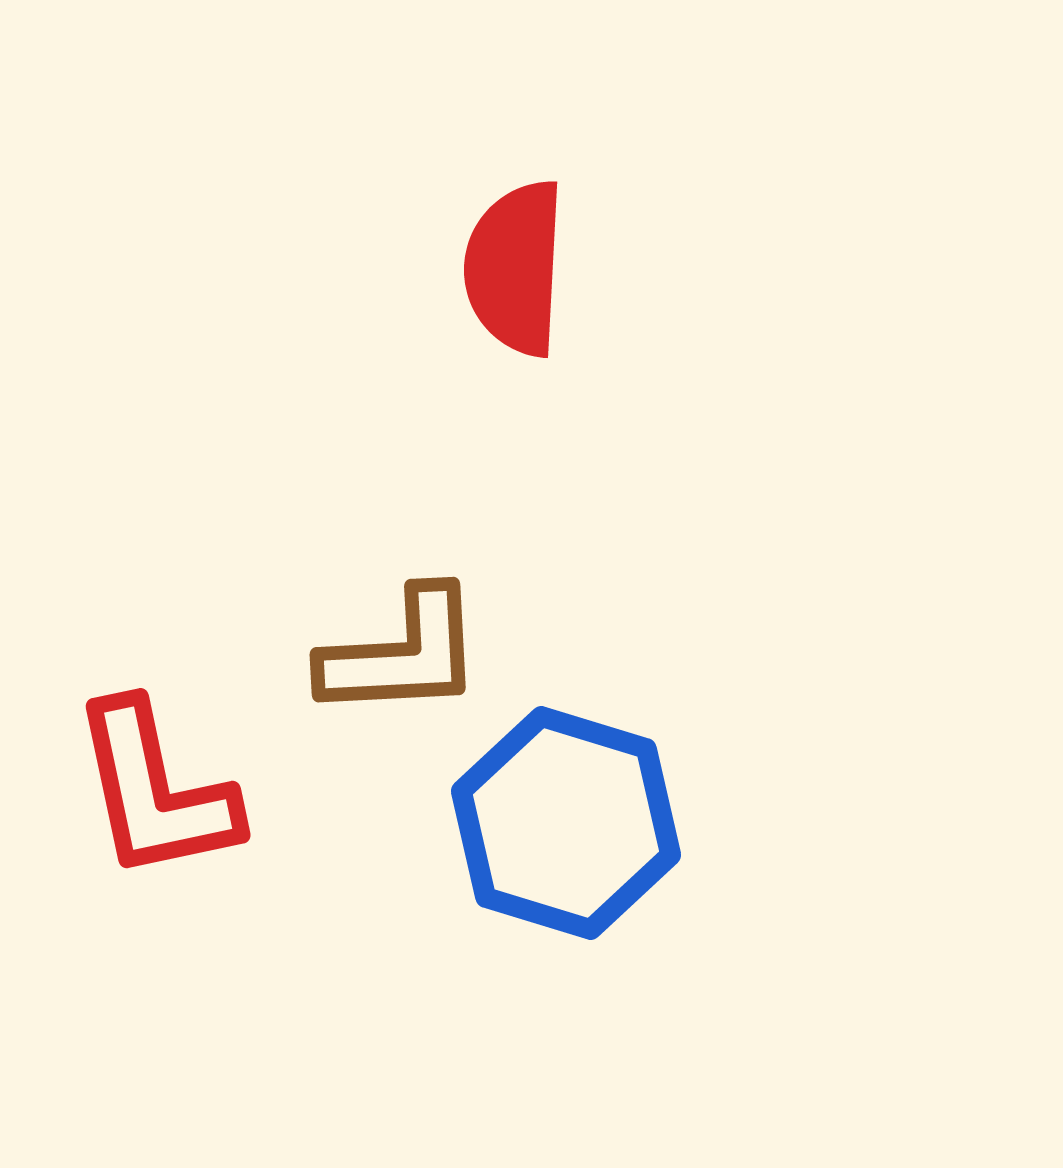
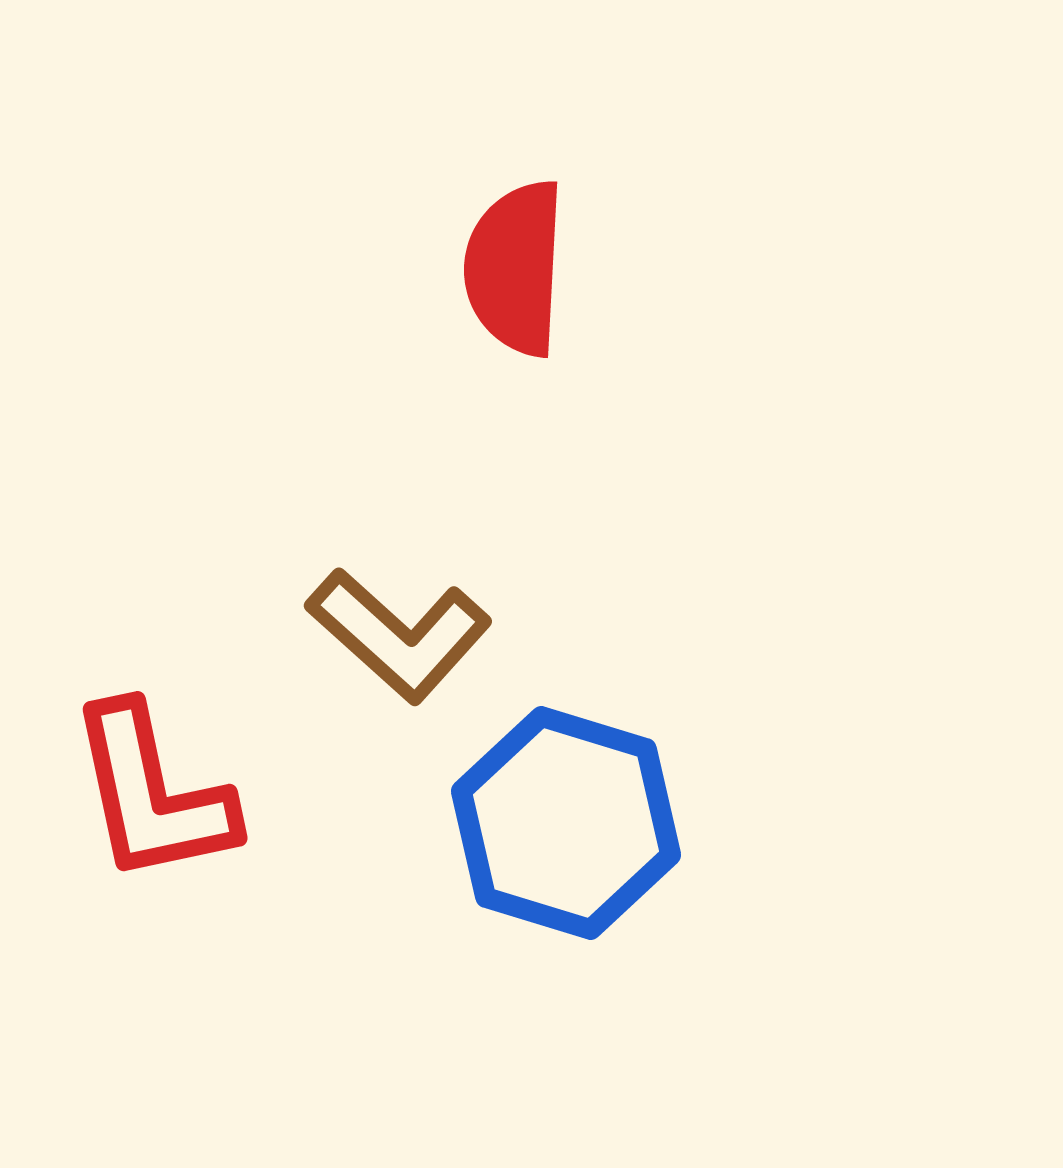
brown L-shape: moved 3 px left, 19 px up; rotated 45 degrees clockwise
red L-shape: moved 3 px left, 3 px down
